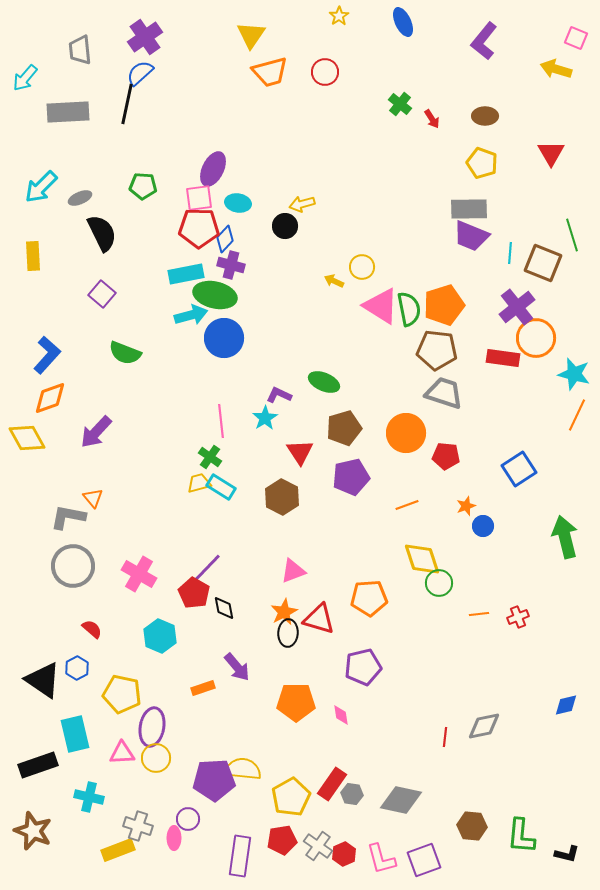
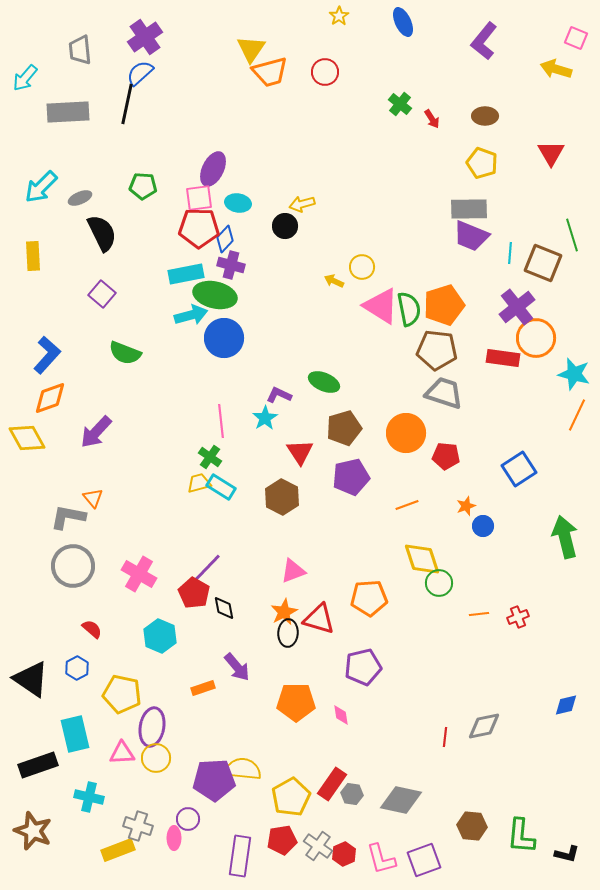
yellow triangle at (251, 35): moved 14 px down
black triangle at (43, 680): moved 12 px left, 1 px up
